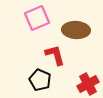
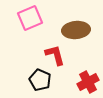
pink square: moved 7 px left
brown ellipse: rotated 8 degrees counterclockwise
red cross: moved 2 px up
